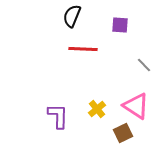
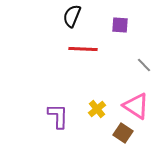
brown square: rotated 30 degrees counterclockwise
